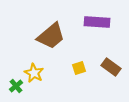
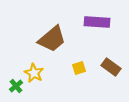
brown trapezoid: moved 1 px right, 3 px down
